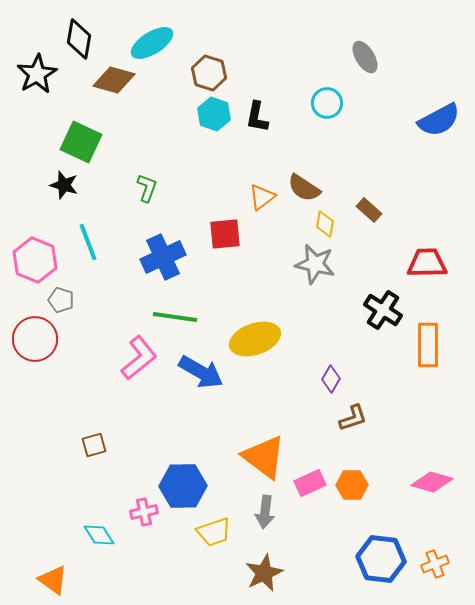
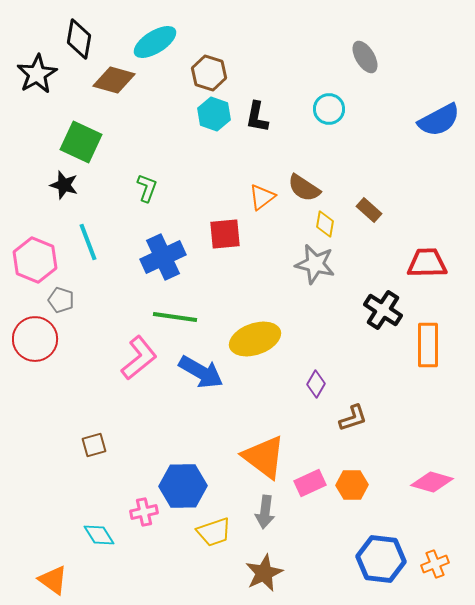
cyan ellipse at (152, 43): moved 3 px right, 1 px up
cyan circle at (327, 103): moved 2 px right, 6 px down
purple diamond at (331, 379): moved 15 px left, 5 px down
